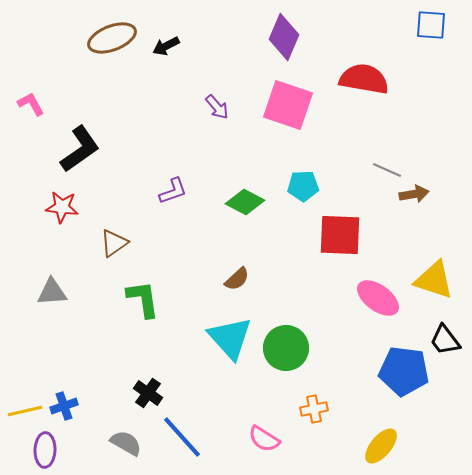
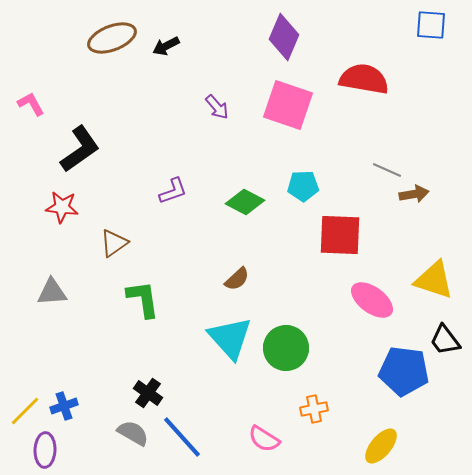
pink ellipse: moved 6 px left, 2 px down
yellow line: rotated 32 degrees counterclockwise
gray semicircle: moved 7 px right, 10 px up
